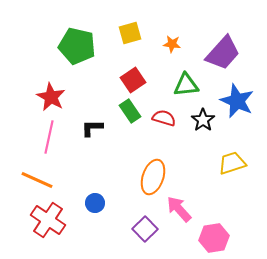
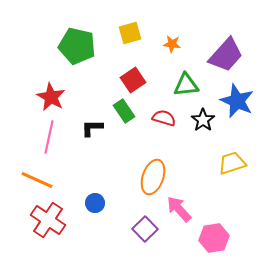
purple trapezoid: moved 3 px right, 2 px down
green rectangle: moved 6 px left
